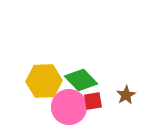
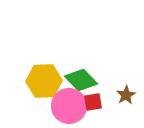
red square: moved 1 px down
pink circle: moved 1 px up
